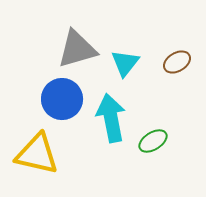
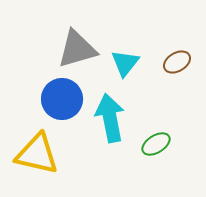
cyan arrow: moved 1 px left
green ellipse: moved 3 px right, 3 px down
